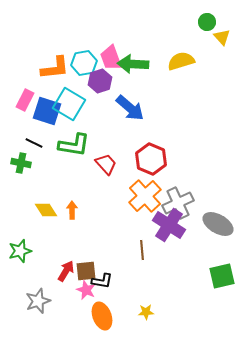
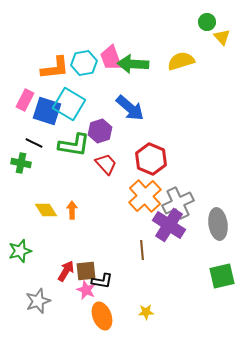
purple hexagon: moved 50 px down
gray ellipse: rotated 52 degrees clockwise
